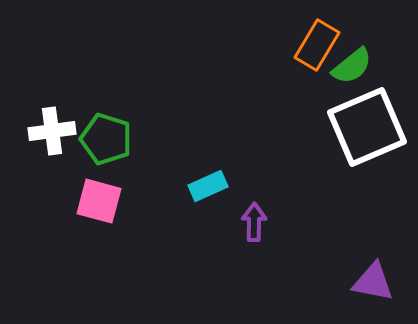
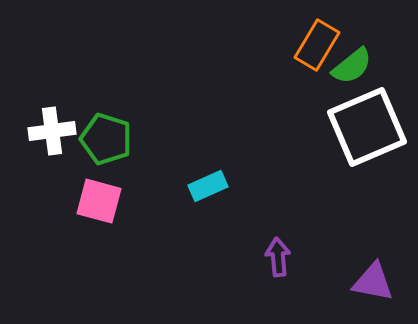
purple arrow: moved 24 px right, 35 px down; rotated 6 degrees counterclockwise
